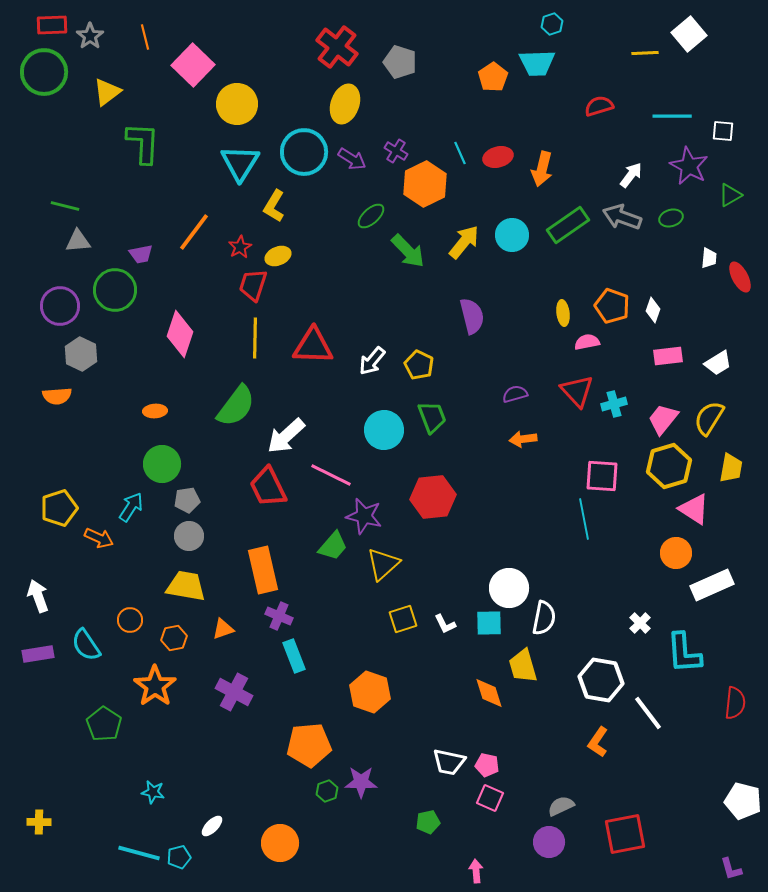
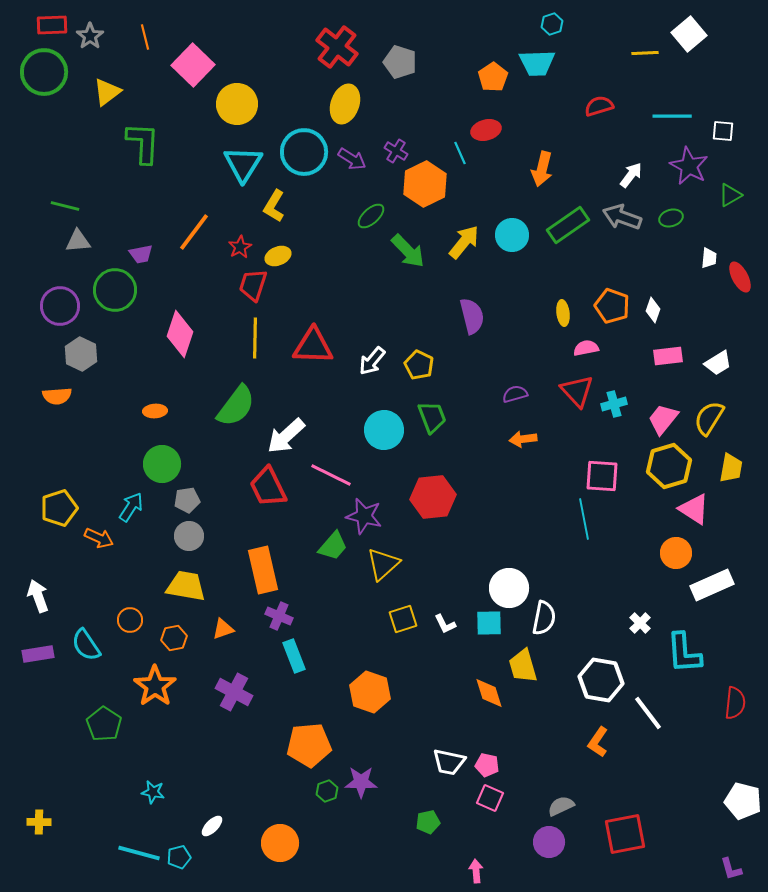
red ellipse at (498, 157): moved 12 px left, 27 px up
cyan triangle at (240, 163): moved 3 px right, 1 px down
pink semicircle at (587, 342): moved 1 px left, 6 px down
